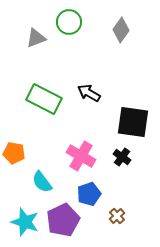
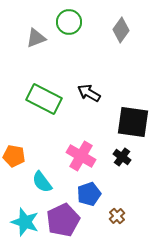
orange pentagon: moved 3 px down
